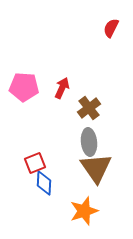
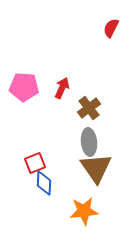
orange star: rotated 12 degrees clockwise
